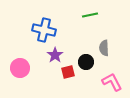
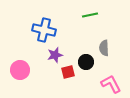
purple star: rotated 21 degrees clockwise
pink circle: moved 2 px down
pink L-shape: moved 1 px left, 2 px down
